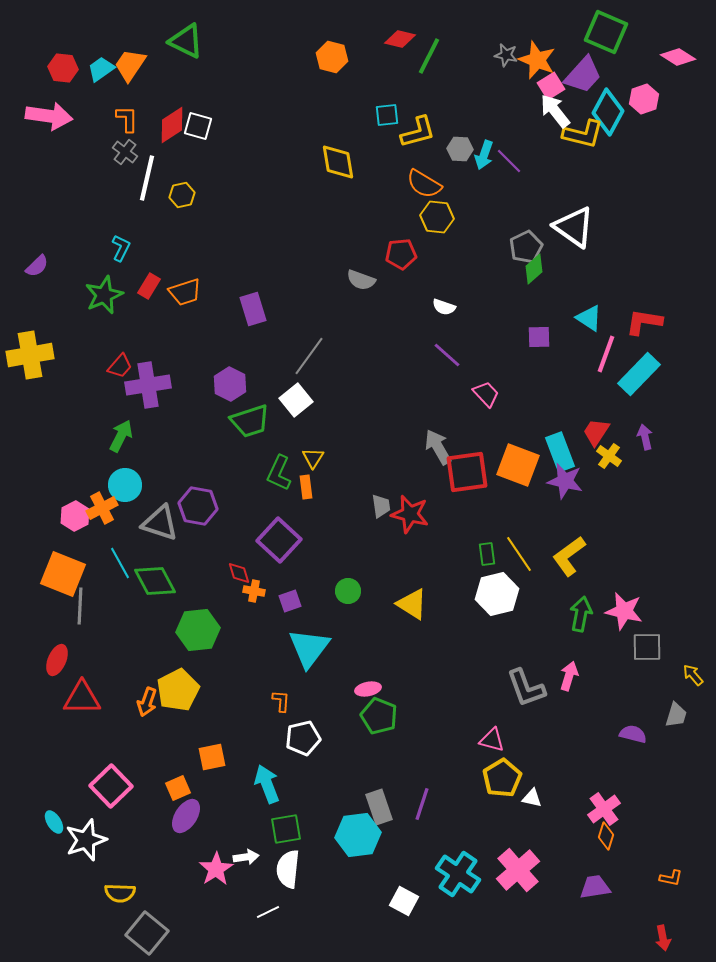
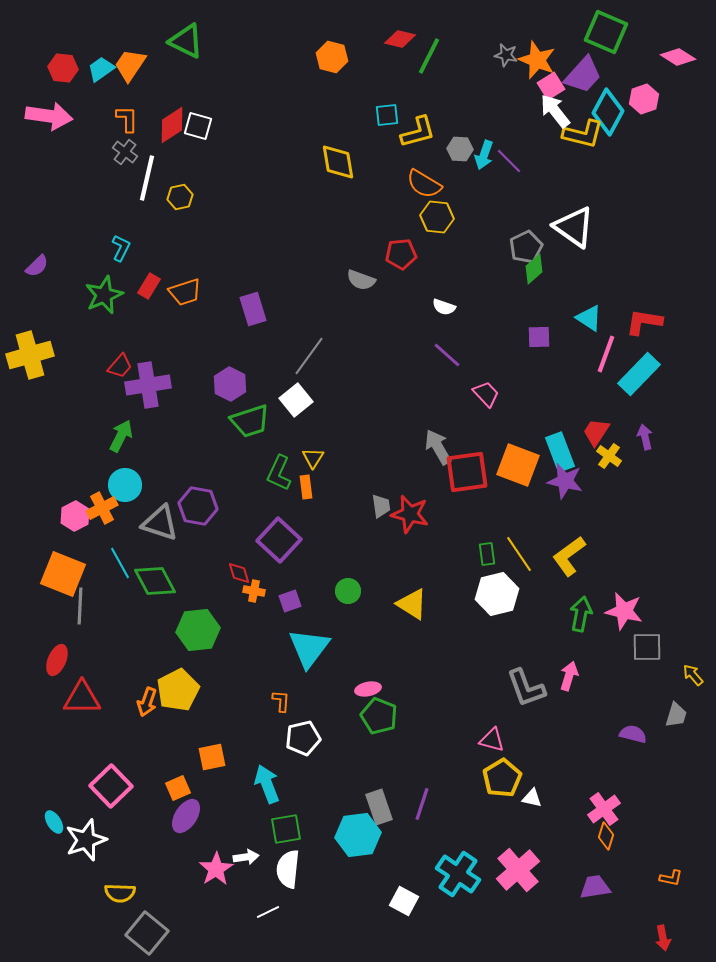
yellow hexagon at (182, 195): moved 2 px left, 2 px down
yellow cross at (30, 355): rotated 6 degrees counterclockwise
